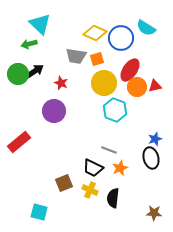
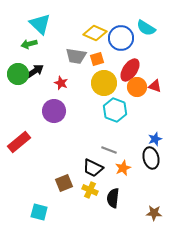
red triangle: rotated 32 degrees clockwise
orange star: moved 3 px right
